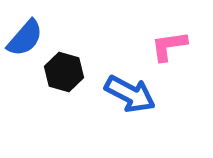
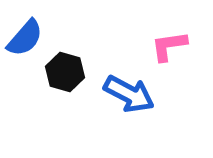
black hexagon: moved 1 px right
blue arrow: moved 1 px left
